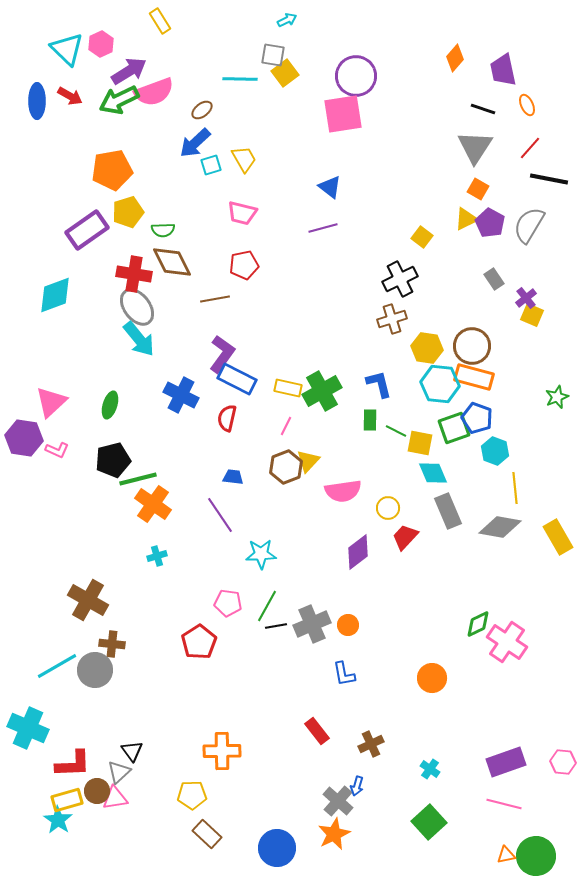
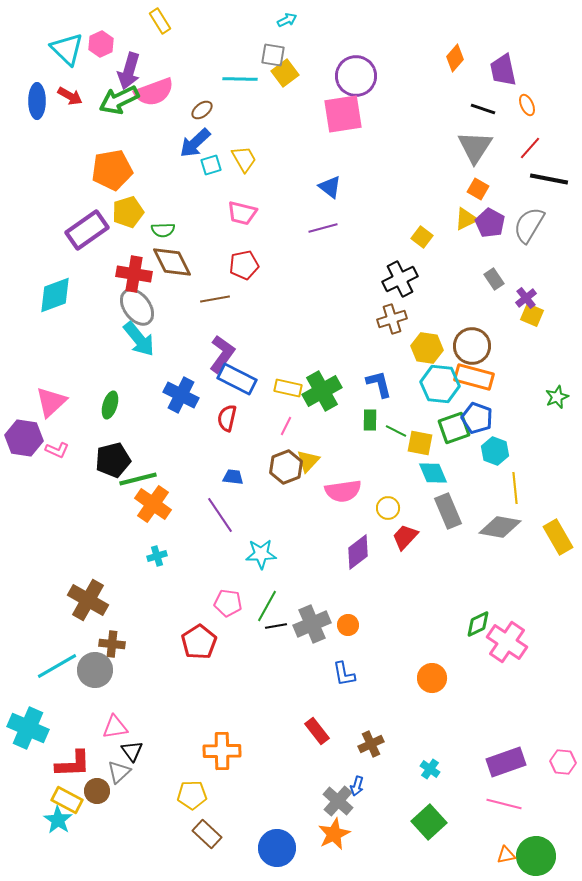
purple arrow at (129, 71): rotated 138 degrees clockwise
pink triangle at (115, 798): moved 71 px up
yellow rectangle at (67, 800): rotated 44 degrees clockwise
